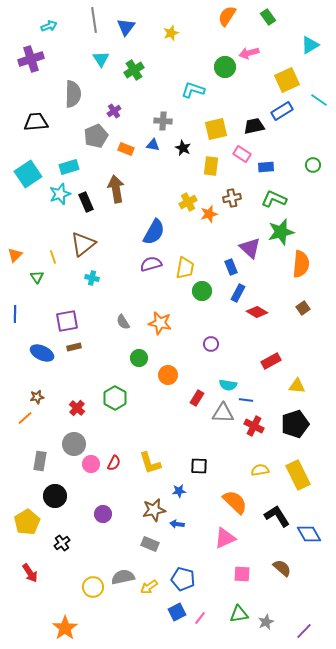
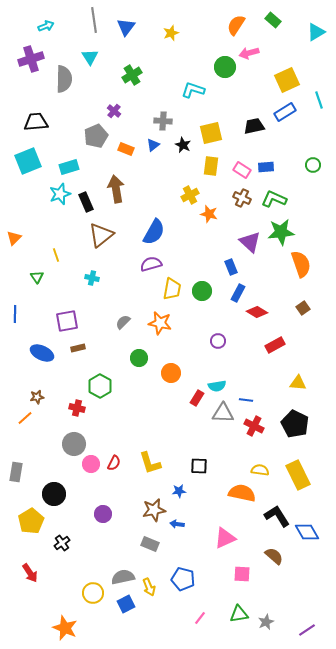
orange semicircle at (227, 16): moved 9 px right, 9 px down
green rectangle at (268, 17): moved 5 px right, 3 px down; rotated 14 degrees counterclockwise
cyan arrow at (49, 26): moved 3 px left
cyan triangle at (310, 45): moved 6 px right, 13 px up
cyan triangle at (101, 59): moved 11 px left, 2 px up
green cross at (134, 70): moved 2 px left, 5 px down
gray semicircle at (73, 94): moved 9 px left, 15 px up
cyan line at (319, 100): rotated 36 degrees clockwise
purple cross at (114, 111): rotated 16 degrees counterclockwise
blue rectangle at (282, 111): moved 3 px right, 1 px down
yellow square at (216, 129): moved 5 px left, 4 px down
blue triangle at (153, 145): rotated 48 degrees counterclockwise
black star at (183, 148): moved 3 px up
pink rectangle at (242, 154): moved 16 px down
cyan square at (28, 174): moved 13 px up; rotated 12 degrees clockwise
brown cross at (232, 198): moved 10 px right; rotated 36 degrees clockwise
yellow cross at (188, 202): moved 2 px right, 7 px up
orange star at (209, 214): rotated 30 degrees clockwise
green star at (281, 232): rotated 8 degrees clockwise
brown triangle at (83, 244): moved 18 px right, 9 px up
purple triangle at (250, 248): moved 6 px up
orange triangle at (15, 255): moved 1 px left, 17 px up
yellow line at (53, 257): moved 3 px right, 2 px up
orange semicircle at (301, 264): rotated 24 degrees counterclockwise
yellow trapezoid at (185, 268): moved 13 px left, 21 px down
gray semicircle at (123, 322): rotated 77 degrees clockwise
purple circle at (211, 344): moved 7 px right, 3 px up
brown rectangle at (74, 347): moved 4 px right, 1 px down
red rectangle at (271, 361): moved 4 px right, 16 px up
orange circle at (168, 375): moved 3 px right, 2 px up
cyan semicircle at (228, 385): moved 11 px left, 1 px down; rotated 18 degrees counterclockwise
yellow triangle at (297, 386): moved 1 px right, 3 px up
green hexagon at (115, 398): moved 15 px left, 12 px up
red cross at (77, 408): rotated 28 degrees counterclockwise
black pentagon at (295, 424): rotated 28 degrees counterclockwise
gray rectangle at (40, 461): moved 24 px left, 11 px down
yellow semicircle at (260, 470): rotated 18 degrees clockwise
black circle at (55, 496): moved 1 px left, 2 px up
orange semicircle at (235, 502): moved 7 px right, 9 px up; rotated 32 degrees counterclockwise
yellow pentagon at (27, 522): moved 4 px right, 1 px up
blue diamond at (309, 534): moved 2 px left, 2 px up
brown semicircle at (282, 568): moved 8 px left, 12 px up
yellow circle at (93, 587): moved 6 px down
yellow arrow at (149, 587): rotated 78 degrees counterclockwise
blue square at (177, 612): moved 51 px left, 8 px up
orange star at (65, 628): rotated 15 degrees counterclockwise
purple line at (304, 631): moved 3 px right, 1 px up; rotated 12 degrees clockwise
